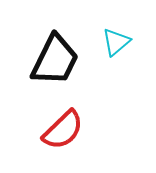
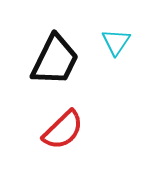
cyan triangle: rotated 16 degrees counterclockwise
